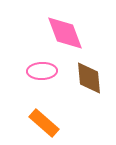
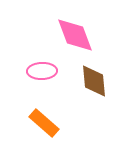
pink diamond: moved 10 px right, 2 px down
brown diamond: moved 5 px right, 3 px down
